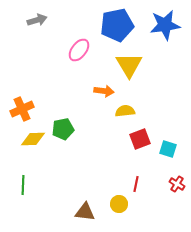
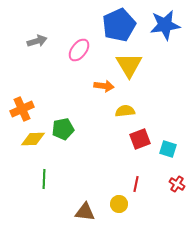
gray arrow: moved 21 px down
blue pentagon: moved 2 px right; rotated 12 degrees counterclockwise
orange arrow: moved 5 px up
green line: moved 21 px right, 6 px up
